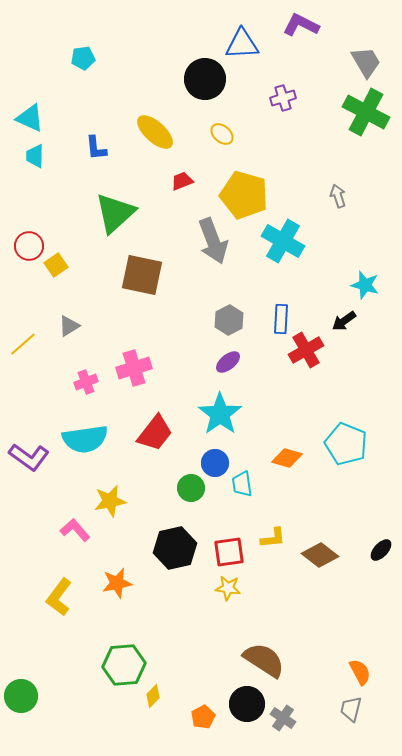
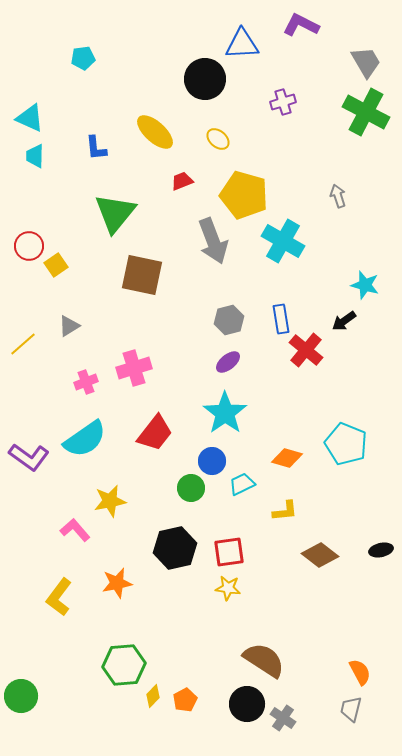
purple cross at (283, 98): moved 4 px down
yellow ellipse at (222, 134): moved 4 px left, 5 px down
green triangle at (115, 213): rotated 9 degrees counterclockwise
blue rectangle at (281, 319): rotated 12 degrees counterclockwise
gray hexagon at (229, 320): rotated 12 degrees clockwise
red cross at (306, 350): rotated 20 degrees counterclockwise
cyan star at (220, 414): moved 5 px right, 1 px up
cyan semicircle at (85, 439): rotated 27 degrees counterclockwise
blue circle at (215, 463): moved 3 px left, 2 px up
cyan trapezoid at (242, 484): rotated 72 degrees clockwise
yellow L-shape at (273, 538): moved 12 px right, 27 px up
black ellipse at (381, 550): rotated 35 degrees clockwise
orange pentagon at (203, 717): moved 18 px left, 17 px up
